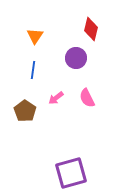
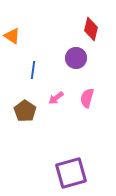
orange triangle: moved 23 px left; rotated 30 degrees counterclockwise
pink semicircle: rotated 42 degrees clockwise
